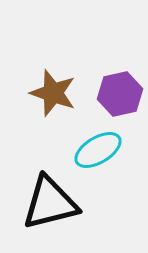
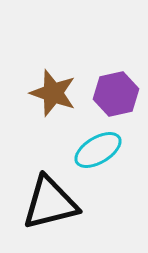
purple hexagon: moved 4 px left
